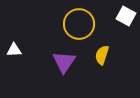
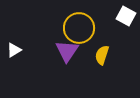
yellow circle: moved 4 px down
white triangle: rotated 28 degrees counterclockwise
purple triangle: moved 3 px right, 11 px up
